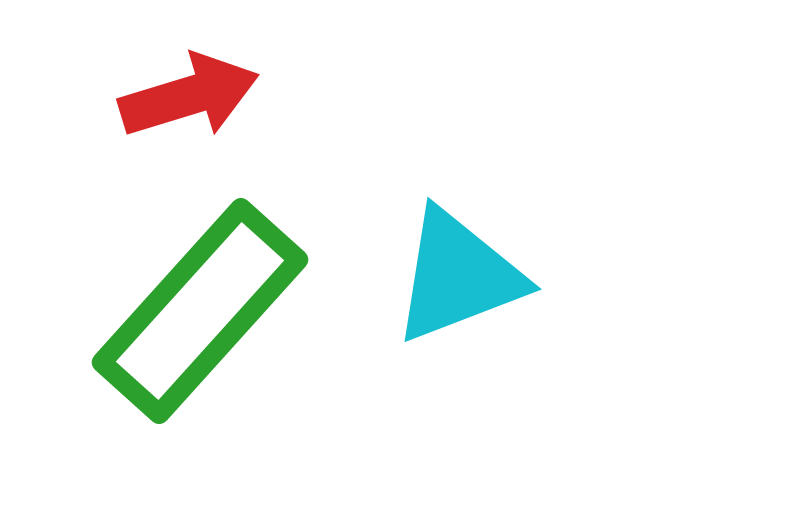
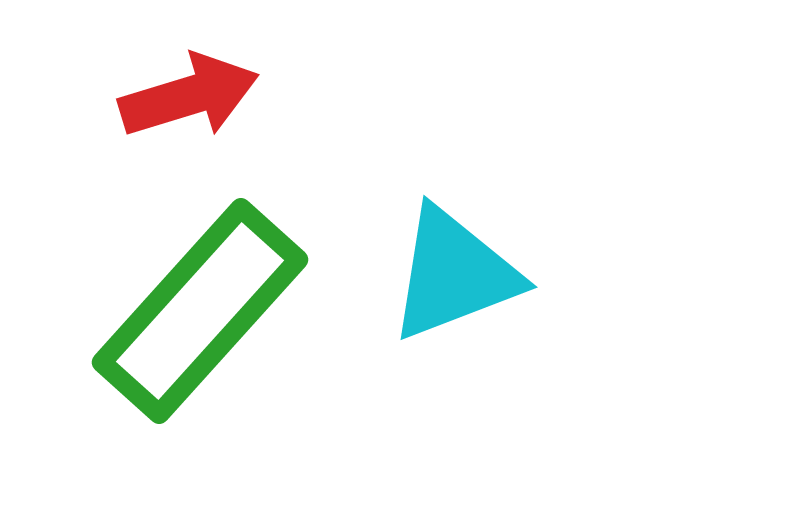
cyan triangle: moved 4 px left, 2 px up
